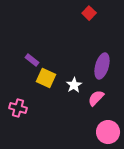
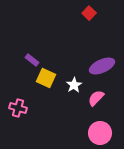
purple ellipse: rotated 50 degrees clockwise
pink circle: moved 8 px left, 1 px down
